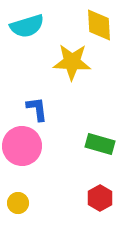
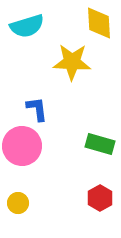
yellow diamond: moved 2 px up
